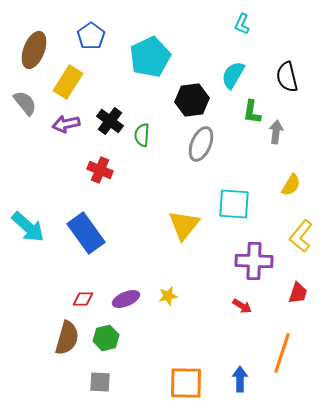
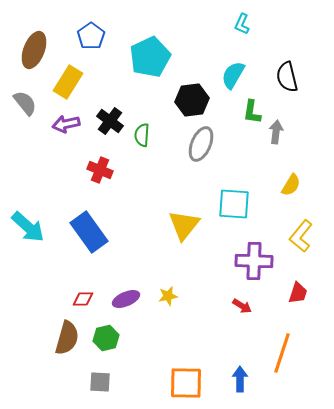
blue rectangle: moved 3 px right, 1 px up
